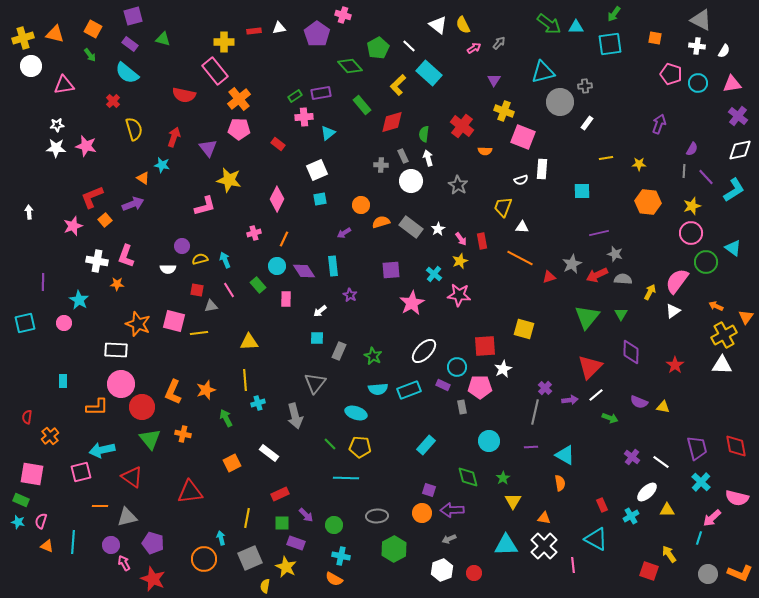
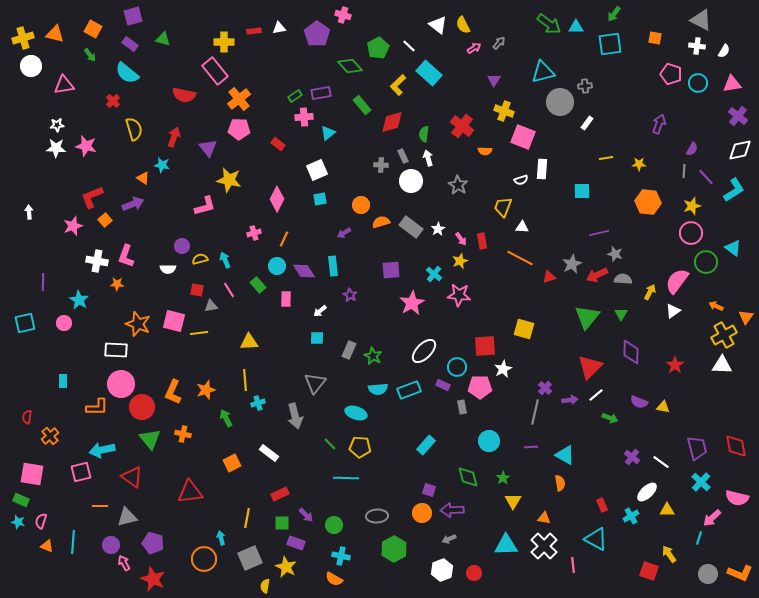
gray rectangle at (339, 351): moved 10 px right, 1 px up
